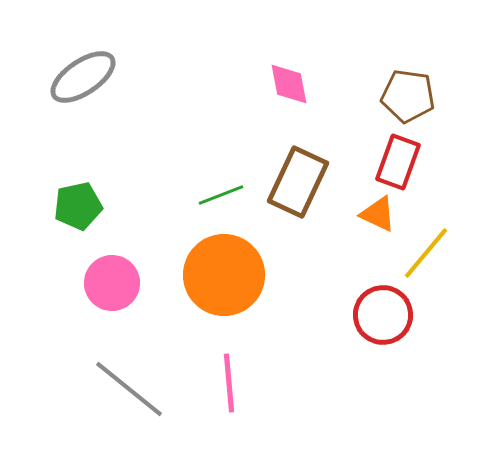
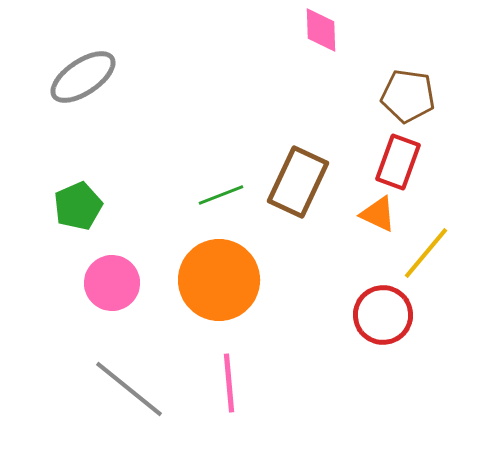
pink diamond: moved 32 px right, 54 px up; rotated 9 degrees clockwise
green pentagon: rotated 12 degrees counterclockwise
orange circle: moved 5 px left, 5 px down
